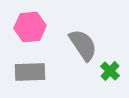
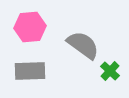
gray semicircle: rotated 20 degrees counterclockwise
gray rectangle: moved 1 px up
